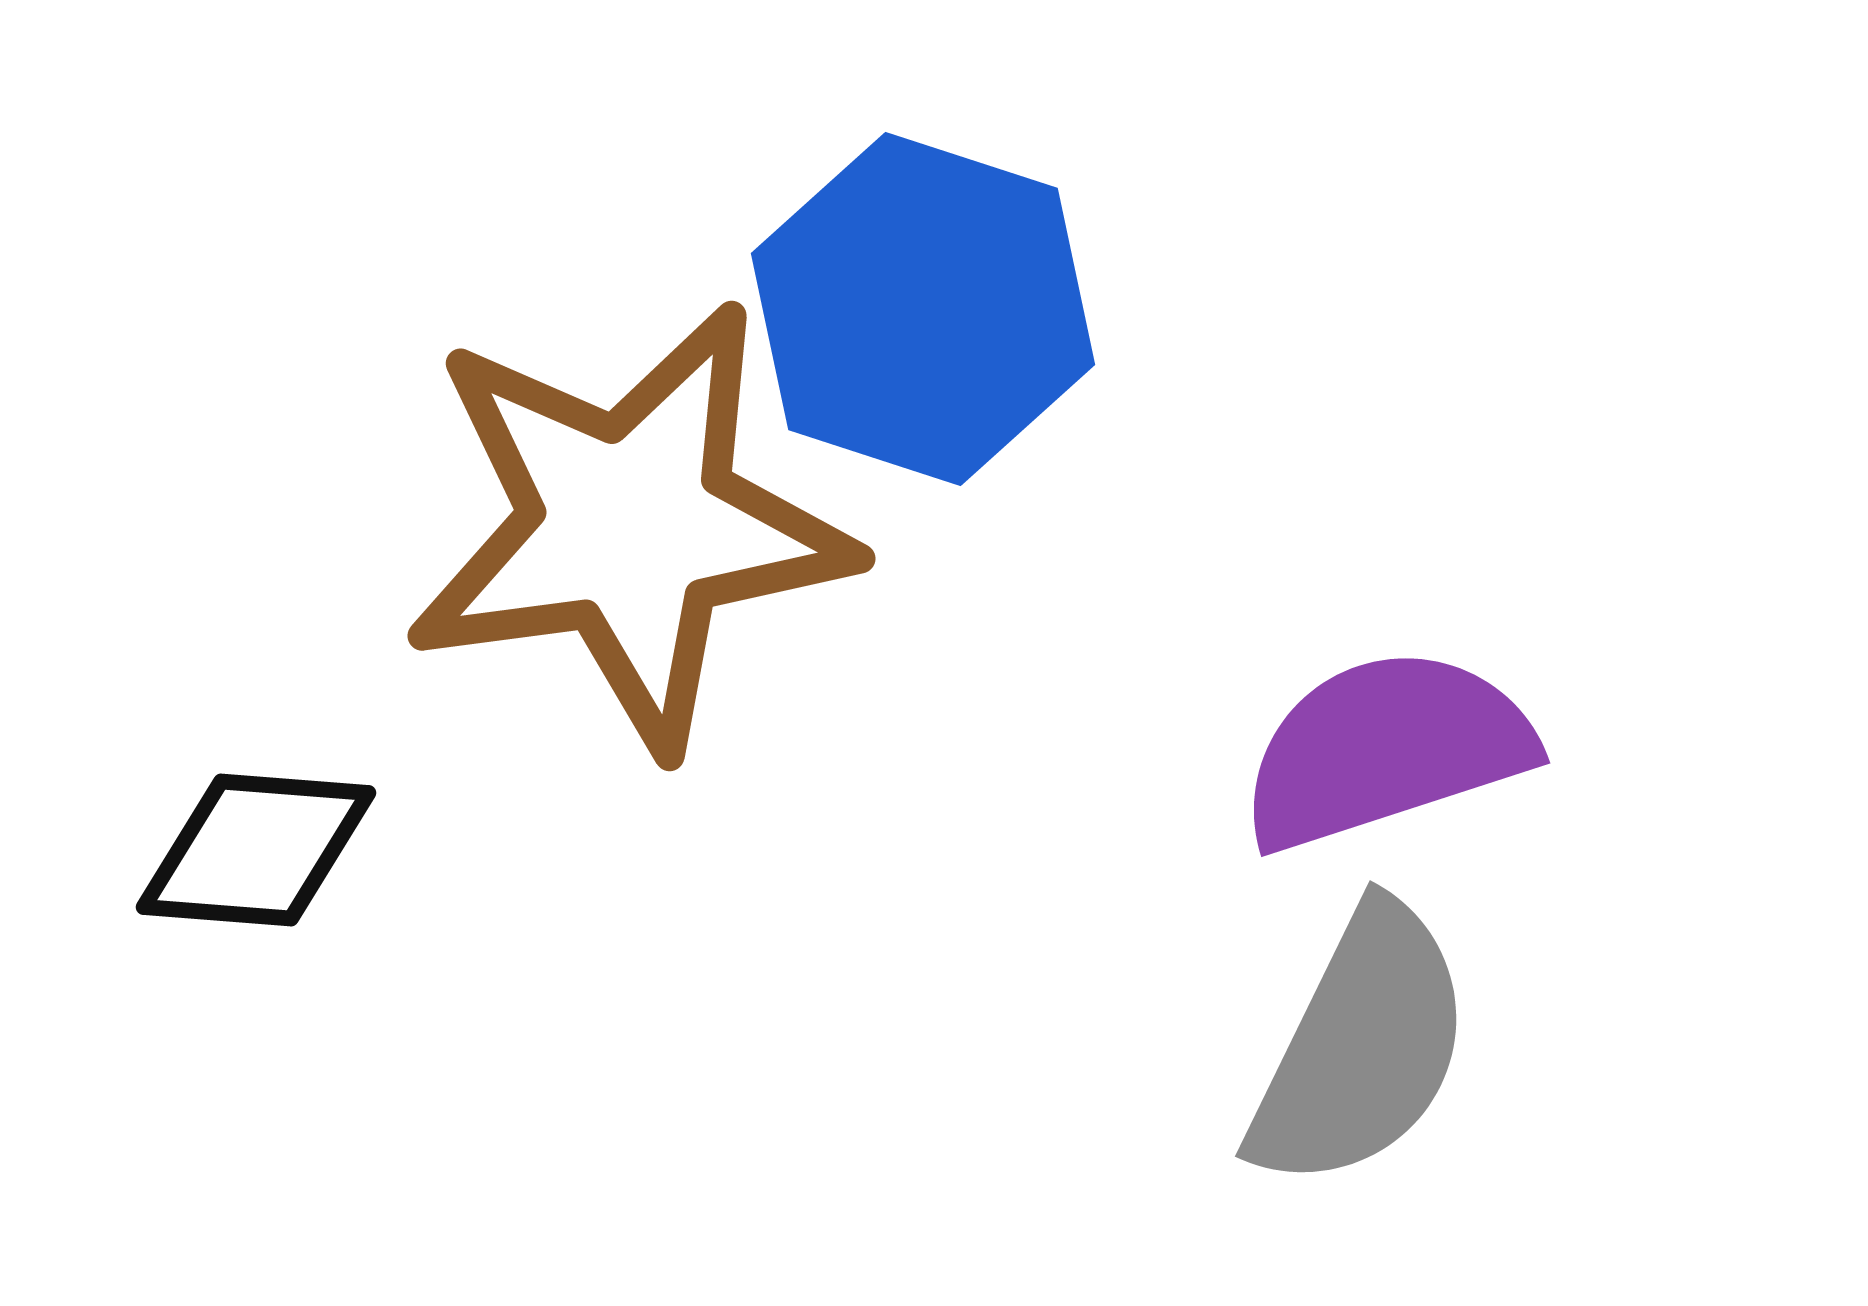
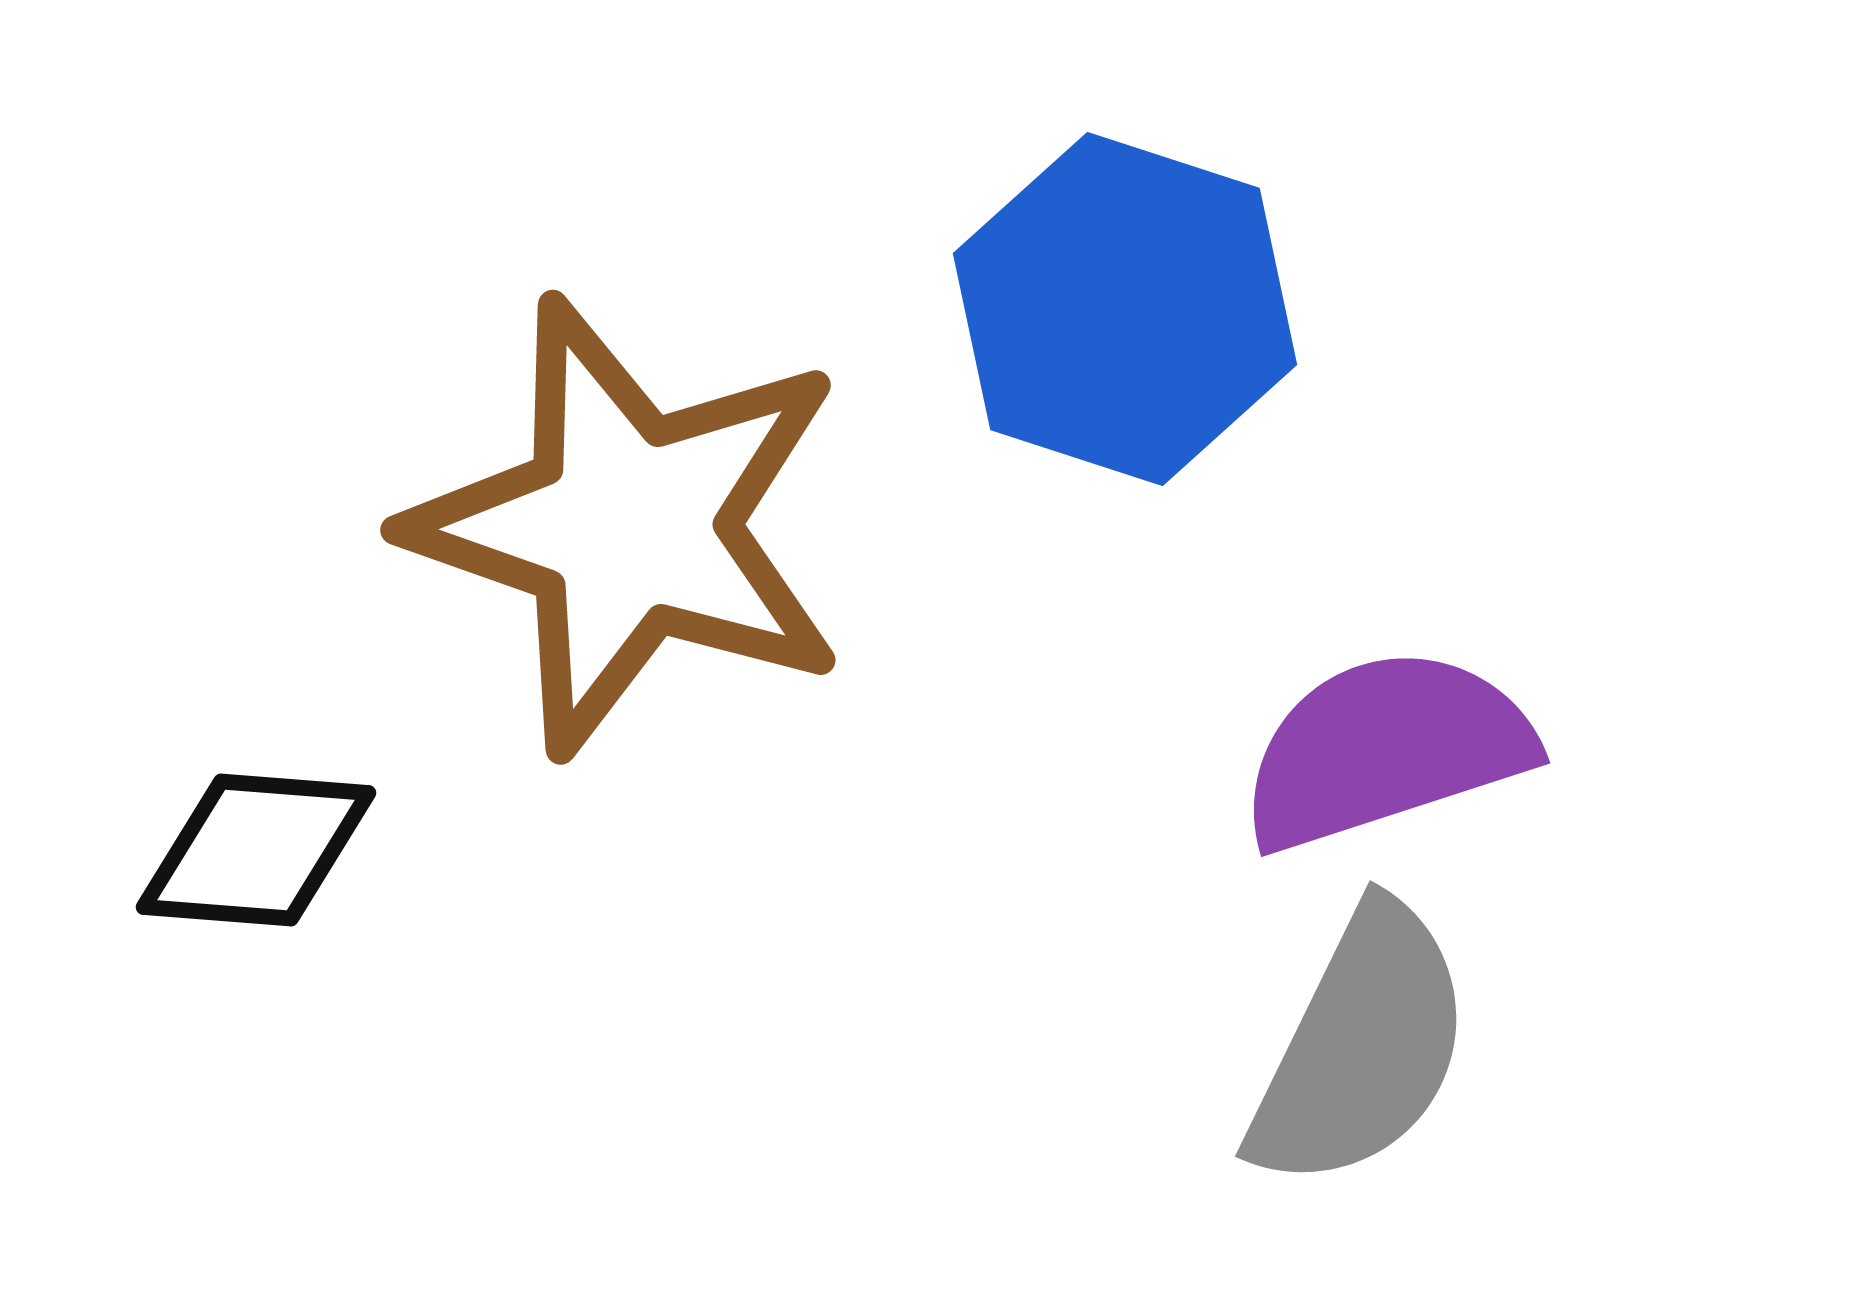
blue hexagon: moved 202 px right
brown star: rotated 27 degrees clockwise
